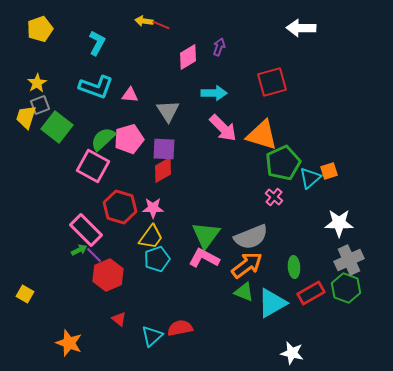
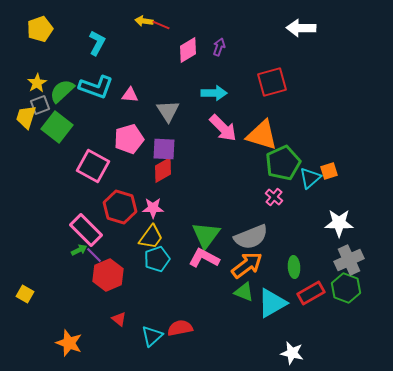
pink diamond at (188, 57): moved 7 px up
green semicircle at (103, 139): moved 41 px left, 48 px up
